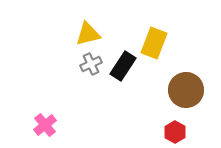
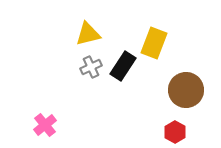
gray cross: moved 3 px down
